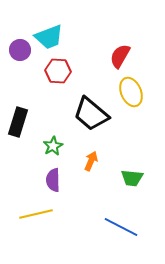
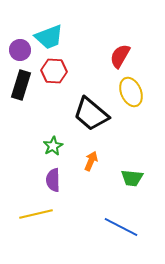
red hexagon: moved 4 px left
black rectangle: moved 3 px right, 37 px up
